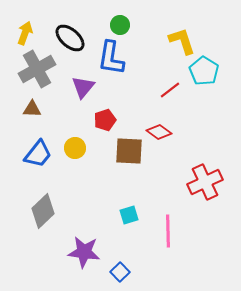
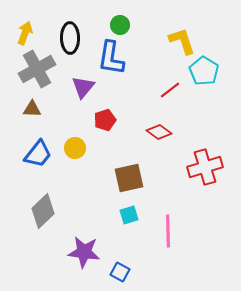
black ellipse: rotated 48 degrees clockwise
brown square: moved 27 px down; rotated 16 degrees counterclockwise
red cross: moved 15 px up; rotated 8 degrees clockwise
blue square: rotated 18 degrees counterclockwise
